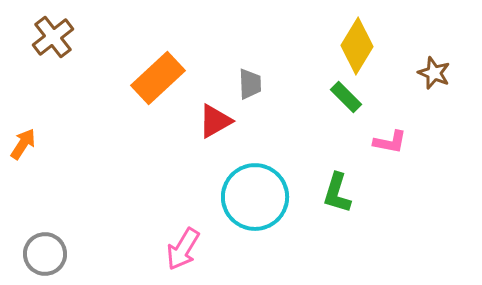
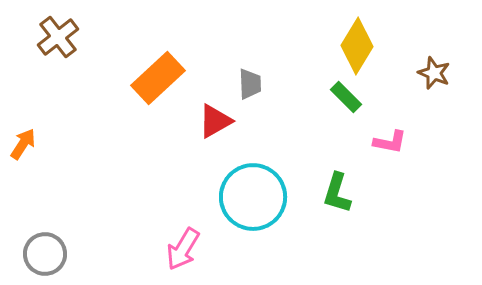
brown cross: moved 5 px right
cyan circle: moved 2 px left
